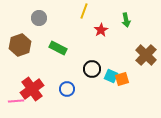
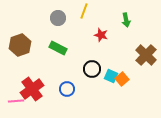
gray circle: moved 19 px right
red star: moved 5 px down; rotated 24 degrees counterclockwise
orange square: rotated 24 degrees counterclockwise
